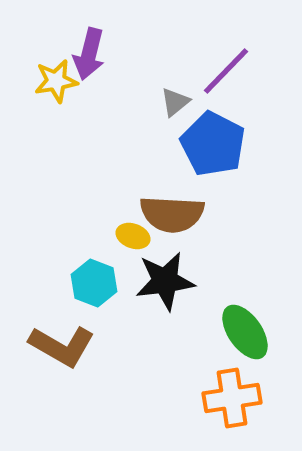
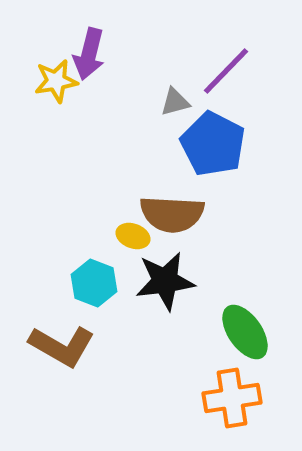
gray triangle: rotated 24 degrees clockwise
